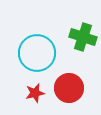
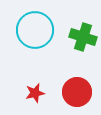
cyan circle: moved 2 px left, 23 px up
red circle: moved 8 px right, 4 px down
